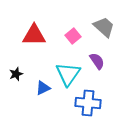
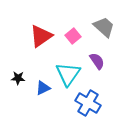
red triangle: moved 7 px right, 1 px down; rotated 35 degrees counterclockwise
black star: moved 2 px right, 4 px down; rotated 24 degrees clockwise
blue cross: rotated 25 degrees clockwise
